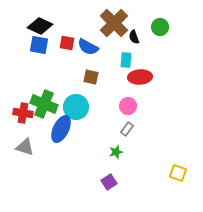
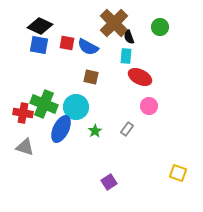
black semicircle: moved 5 px left
cyan rectangle: moved 4 px up
red ellipse: rotated 30 degrees clockwise
pink circle: moved 21 px right
green star: moved 21 px left, 21 px up; rotated 16 degrees counterclockwise
